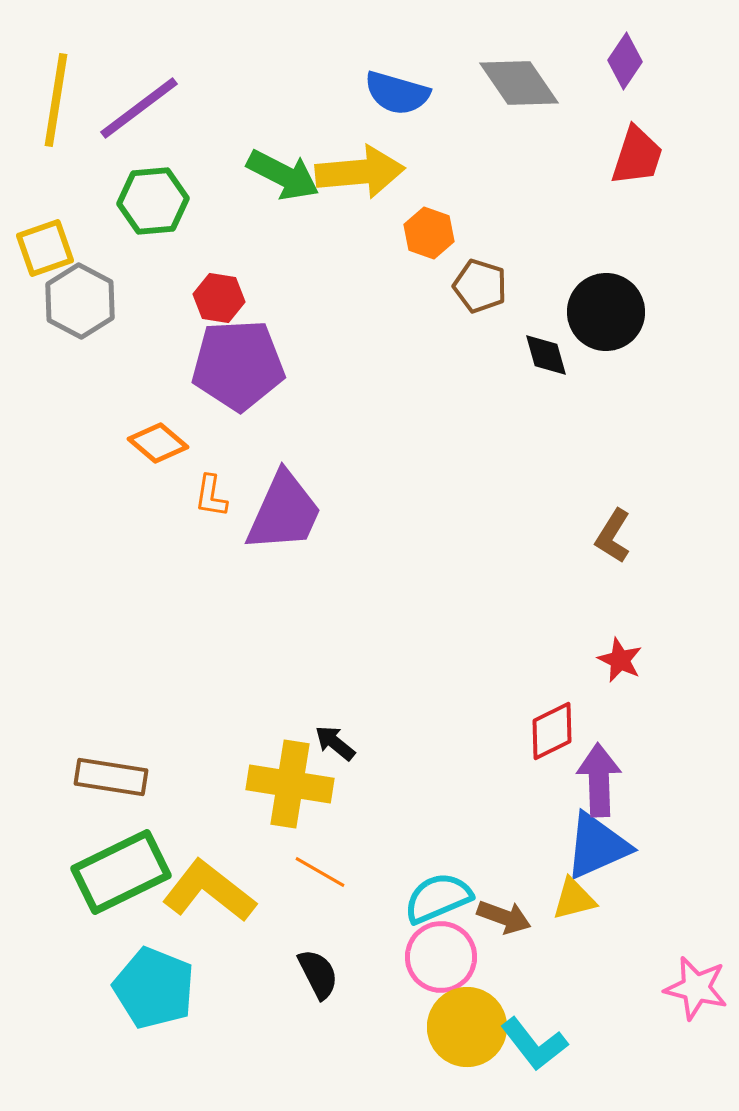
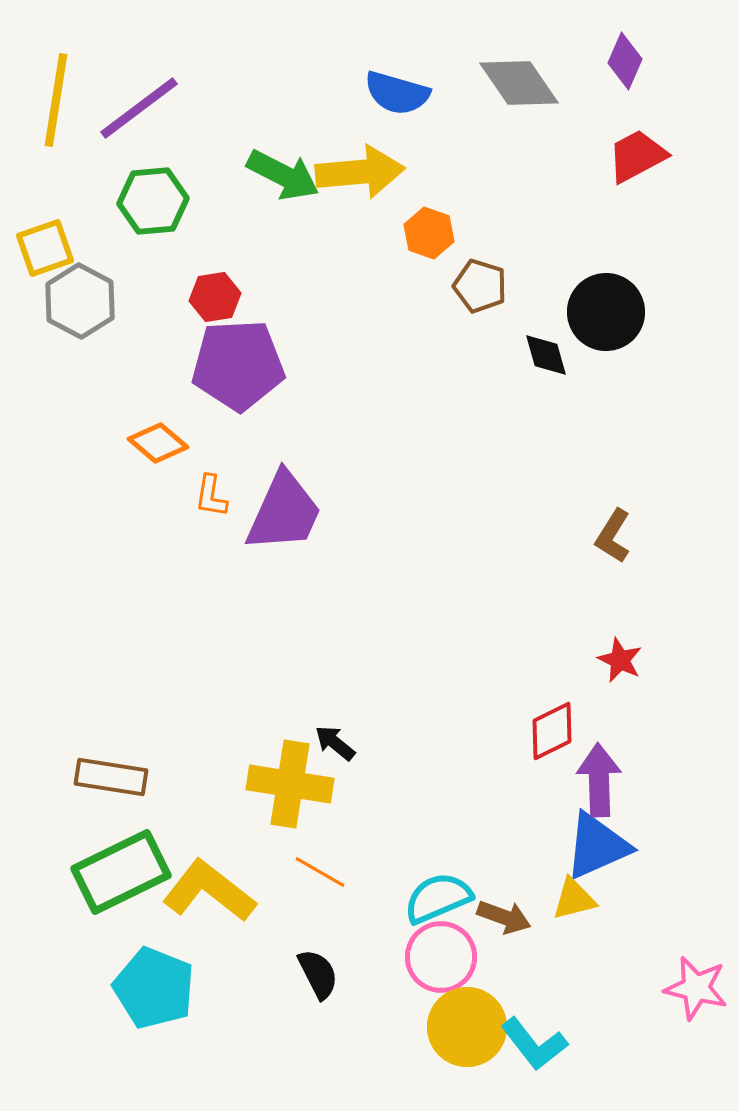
purple diamond: rotated 10 degrees counterclockwise
red trapezoid: rotated 136 degrees counterclockwise
red hexagon: moved 4 px left, 1 px up; rotated 18 degrees counterclockwise
